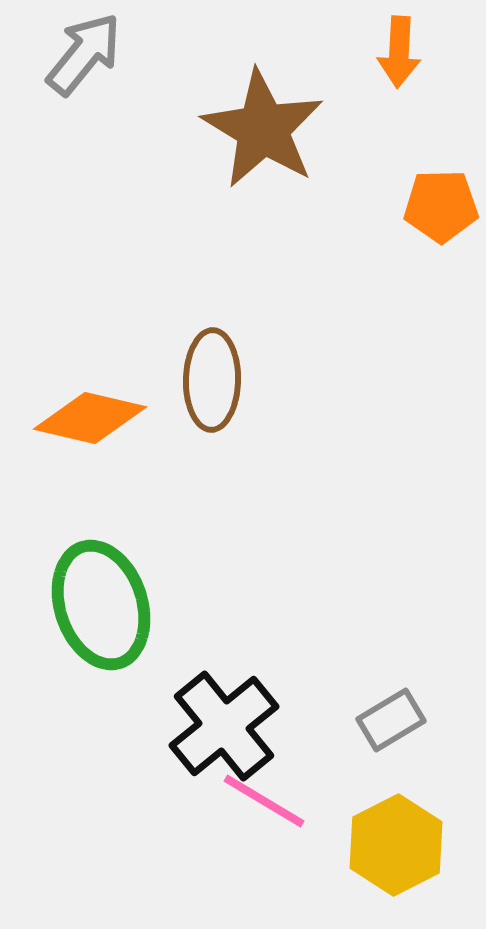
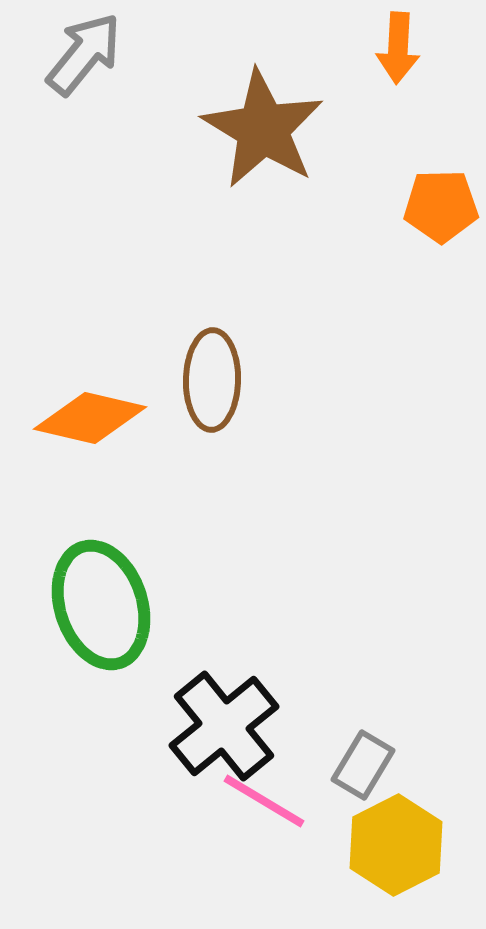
orange arrow: moved 1 px left, 4 px up
gray rectangle: moved 28 px left, 45 px down; rotated 28 degrees counterclockwise
